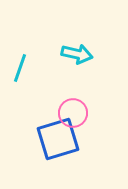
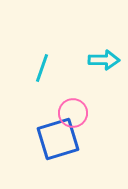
cyan arrow: moved 27 px right, 6 px down; rotated 12 degrees counterclockwise
cyan line: moved 22 px right
